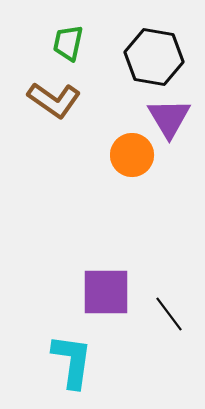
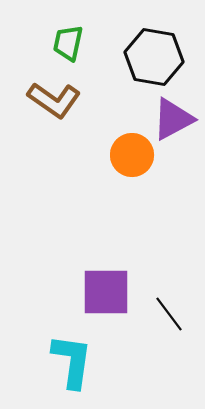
purple triangle: moved 4 px right, 1 px down; rotated 33 degrees clockwise
